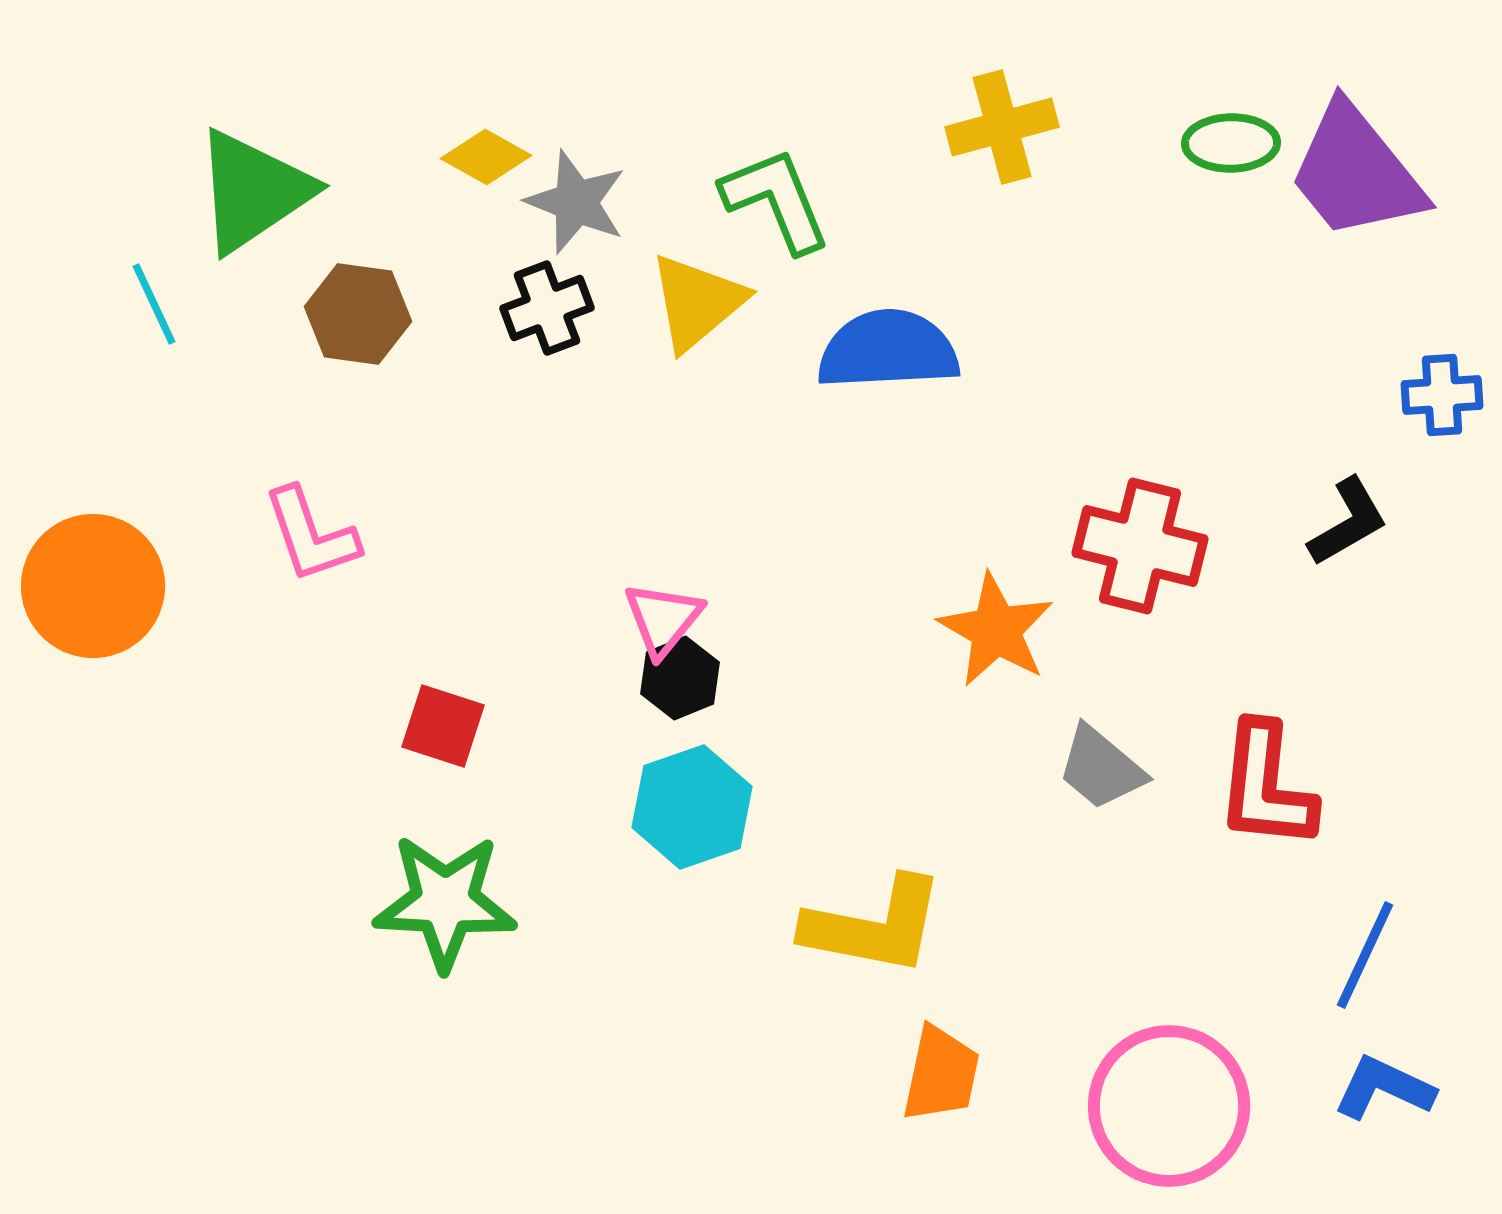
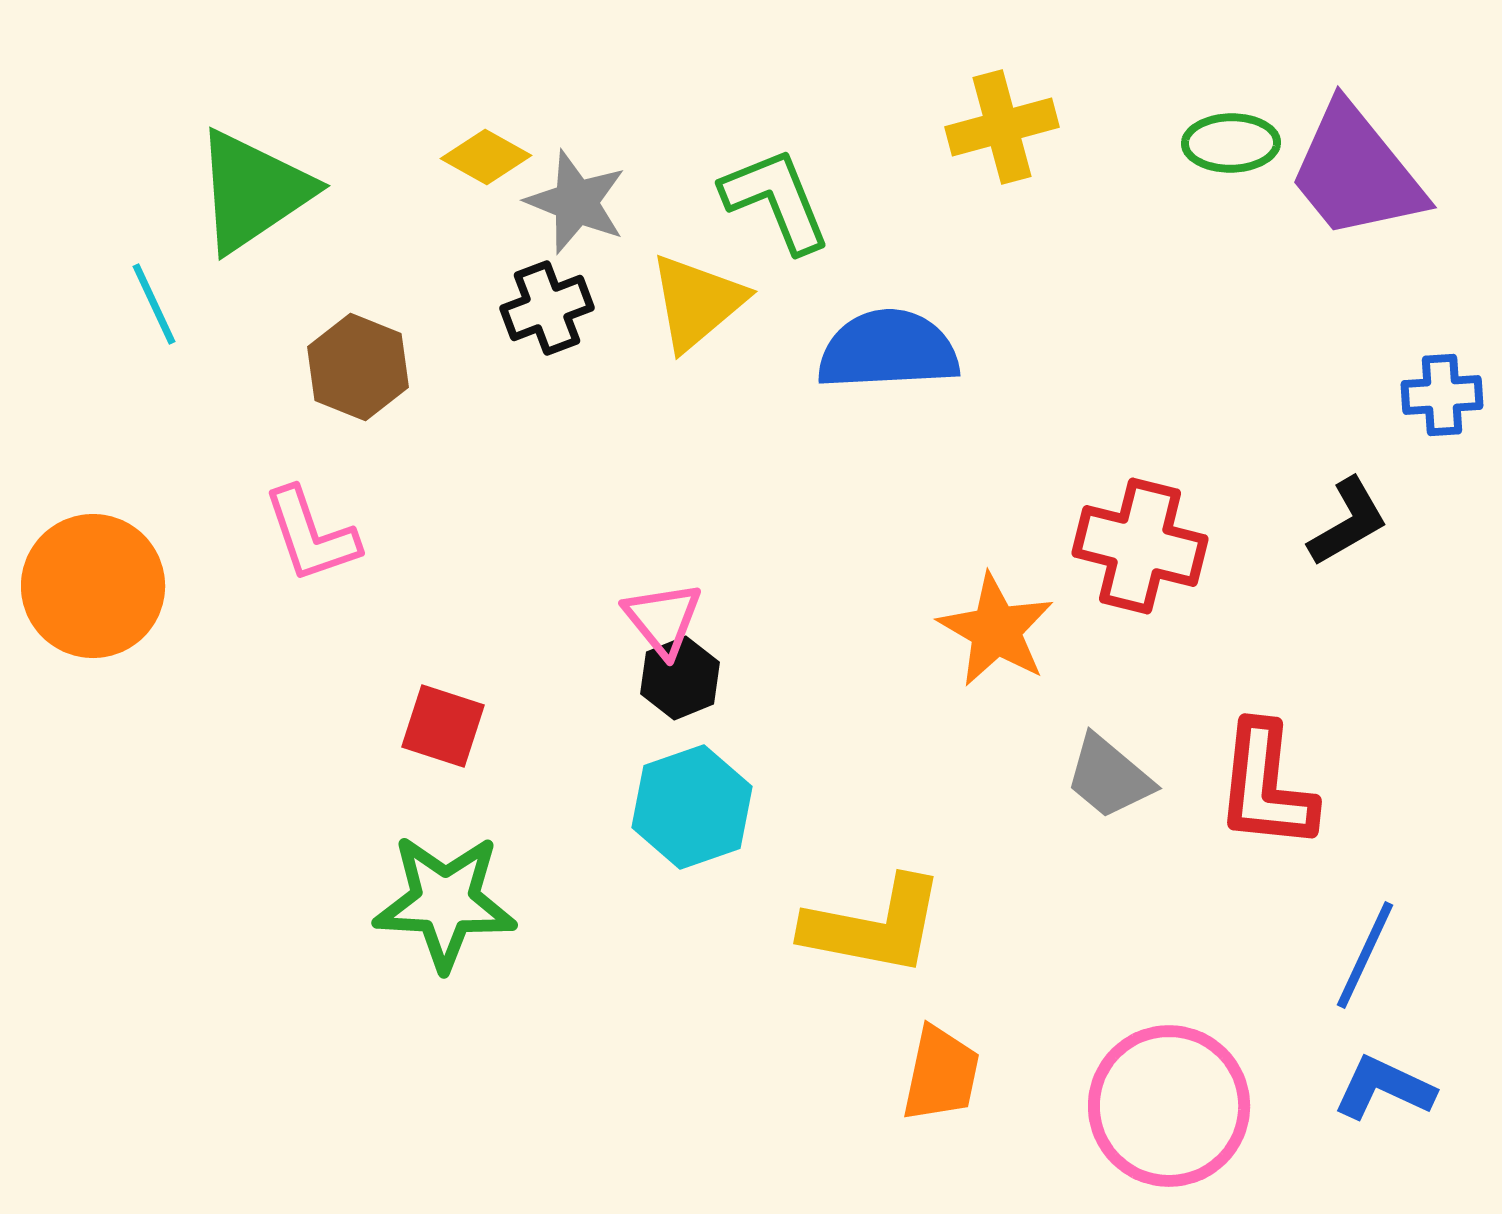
brown hexagon: moved 53 px down; rotated 14 degrees clockwise
pink triangle: rotated 18 degrees counterclockwise
gray trapezoid: moved 8 px right, 9 px down
